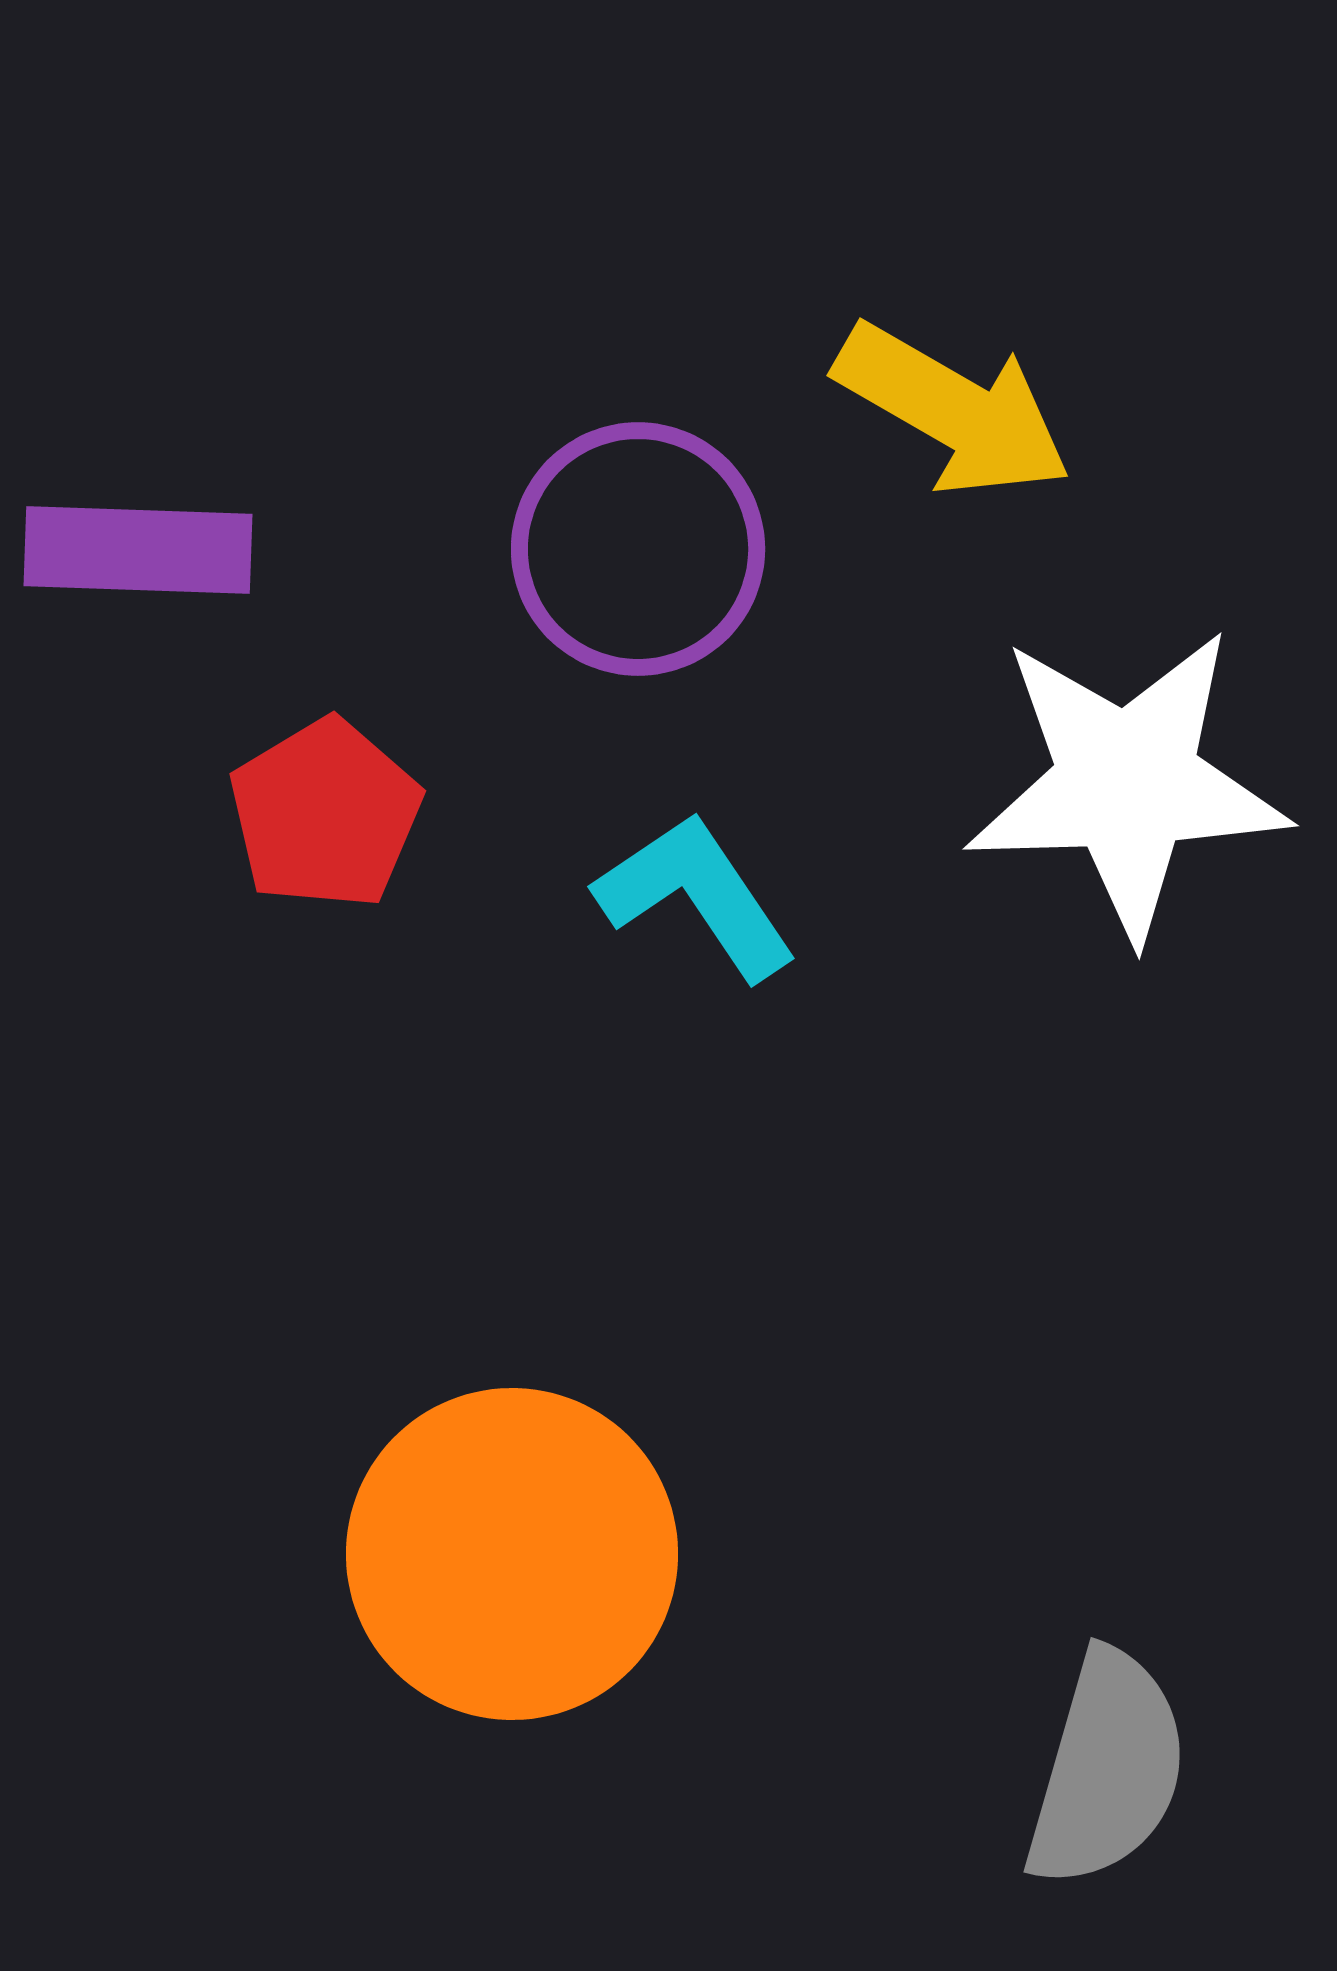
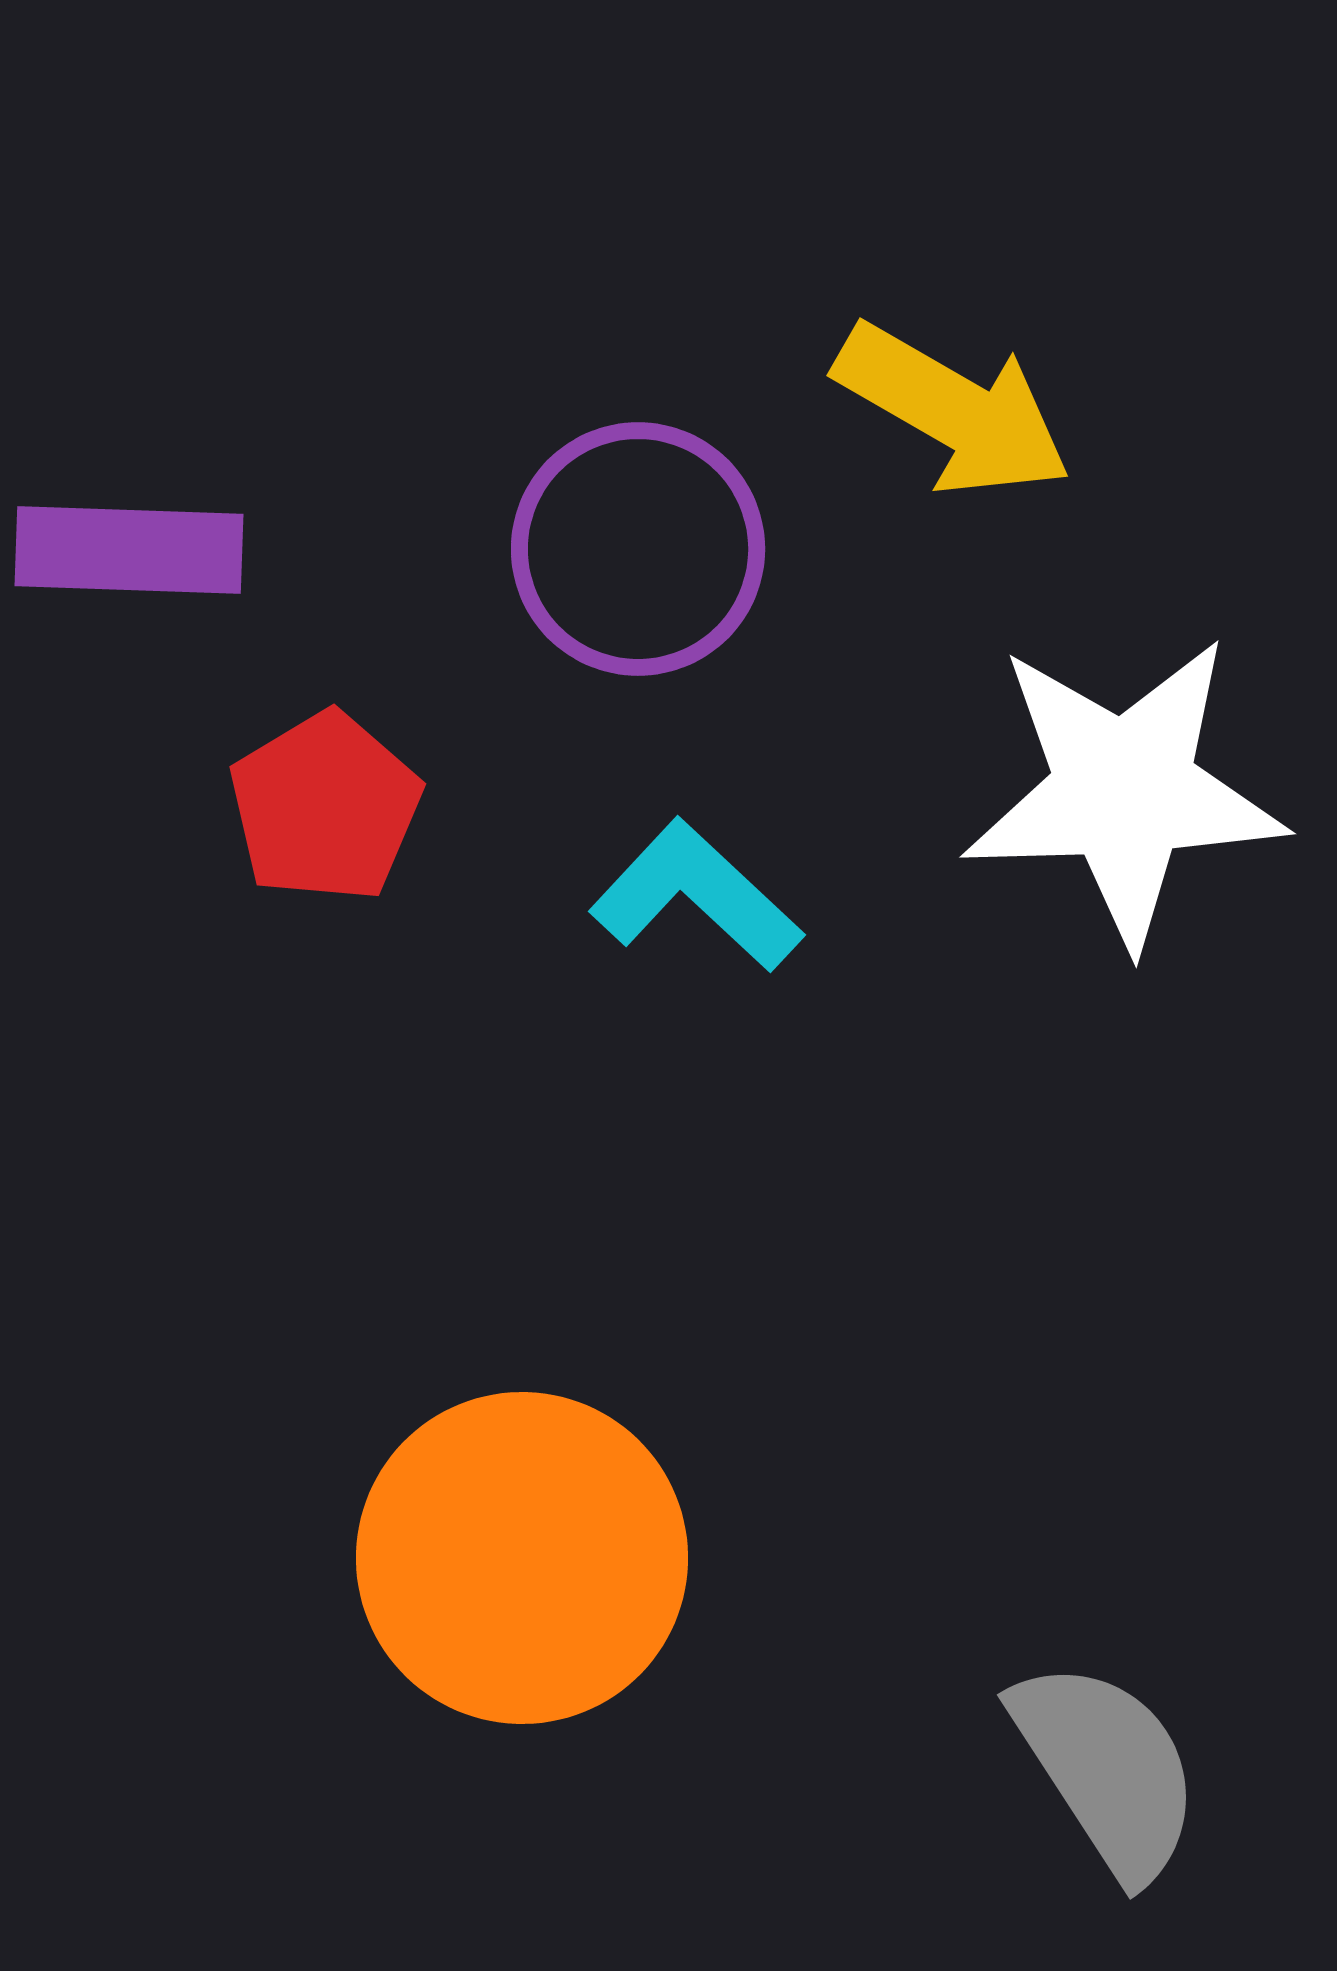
purple rectangle: moved 9 px left
white star: moved 3 px left, 8 px down
red pentagon: moved 7 px up
cyan L-shape: rotated 13 degrees counterclockwise
orange circle: moved 10 px right, 4 px down
gray semicircle: rotated 49 degrees counterclockwise
